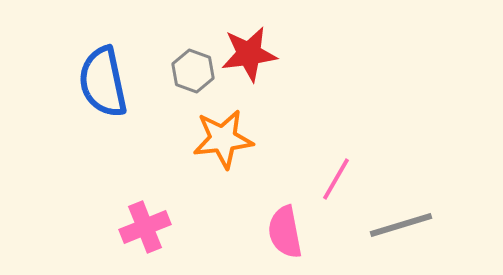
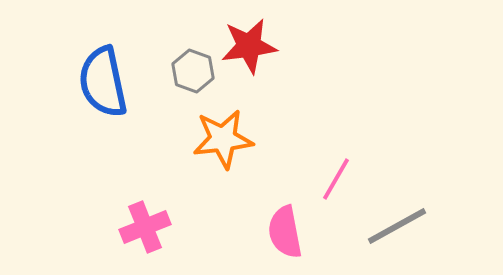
red star: moved 8 px up
gray line: moved 4 px left, 1 px down; rotated 12 degrees counterclockwise
